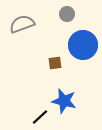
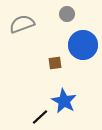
blue star: rotated 15 degrees clockwise
